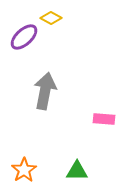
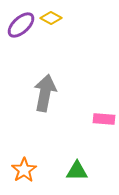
purple ellipse: moved 3 px left, 12 px up
gray arrow: moved 2 px down
